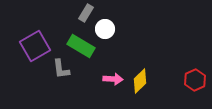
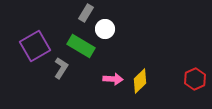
gray L-shape: moved 1 px up; rotated 140 degrees counterclockwise
red hexagon: moved 1 px up
